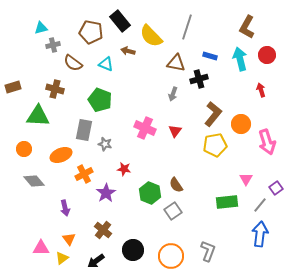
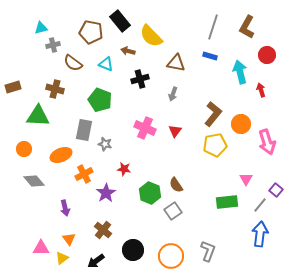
gray line at (187, 27): moved 26 px right
cyan arrow at (240, 59): moved 13 px down
black cross at (199, 79): moved 59 px left
purple square at (276, 188): moved 2 px down; rotated 16 degrees counterclockwise
